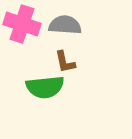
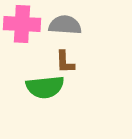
pink cross: rotated 15 degrees counterclockwise
brown L-shape: rotated 10 degrees clockwise
